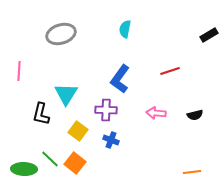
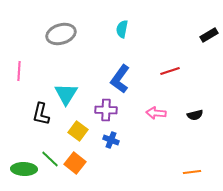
cyan semicircle: moved 3 px left
